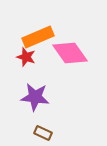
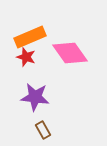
orange rectangle: moved 8 px left
brown rectangle: moved 3 px up; rotated 36 degrees clockwise
